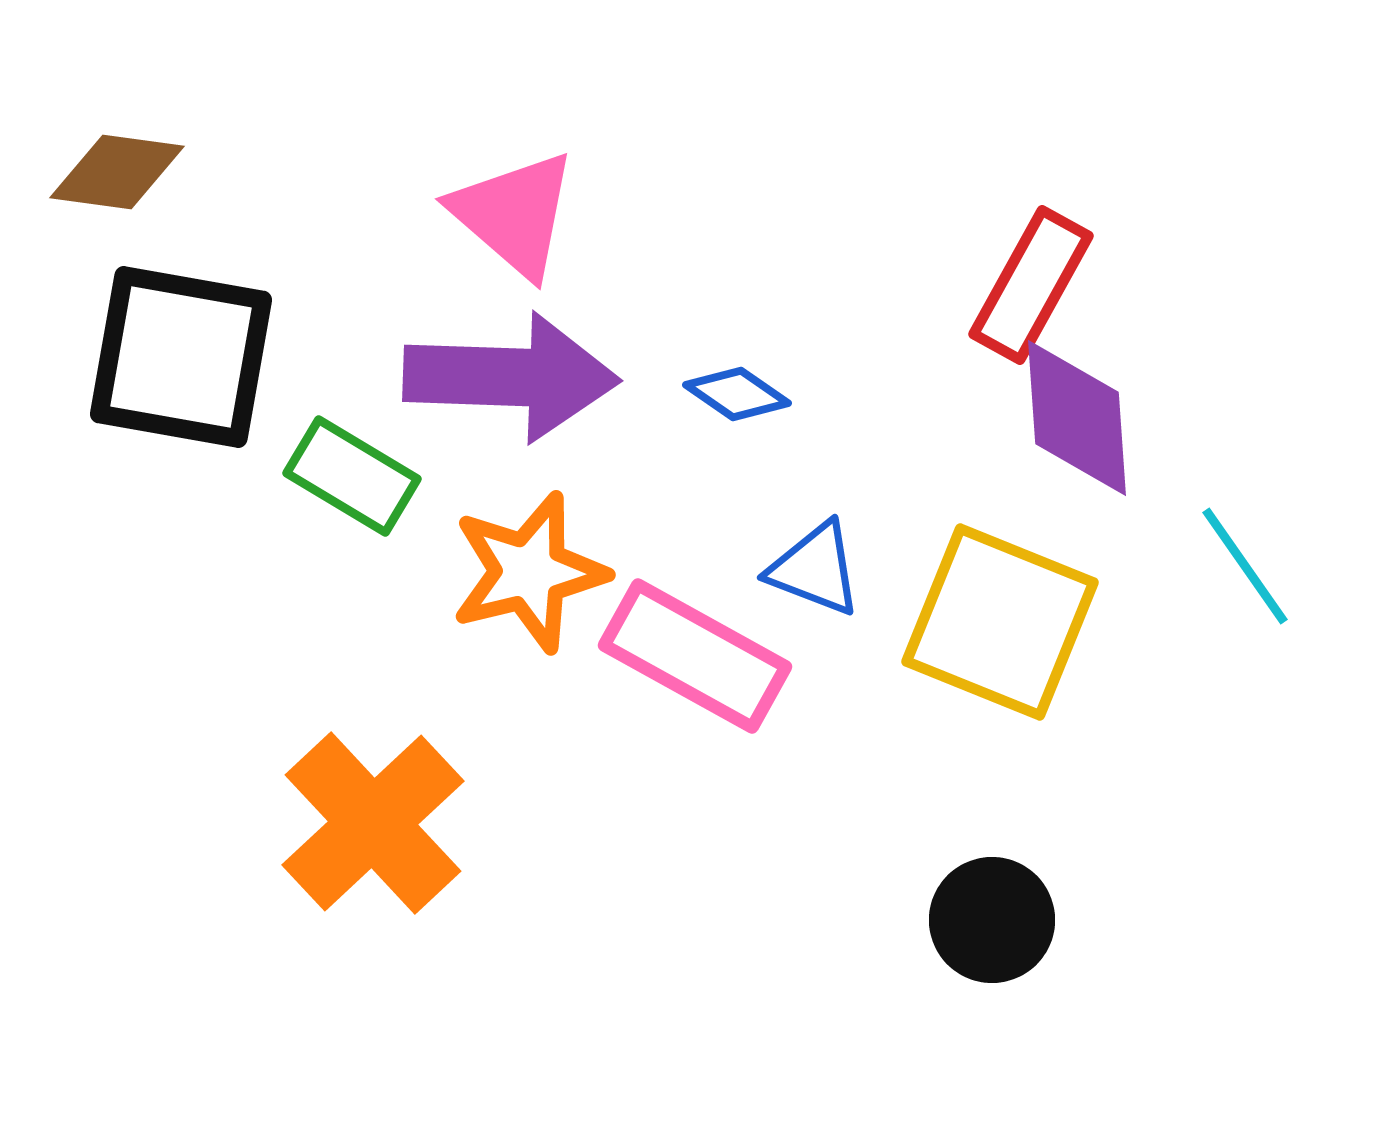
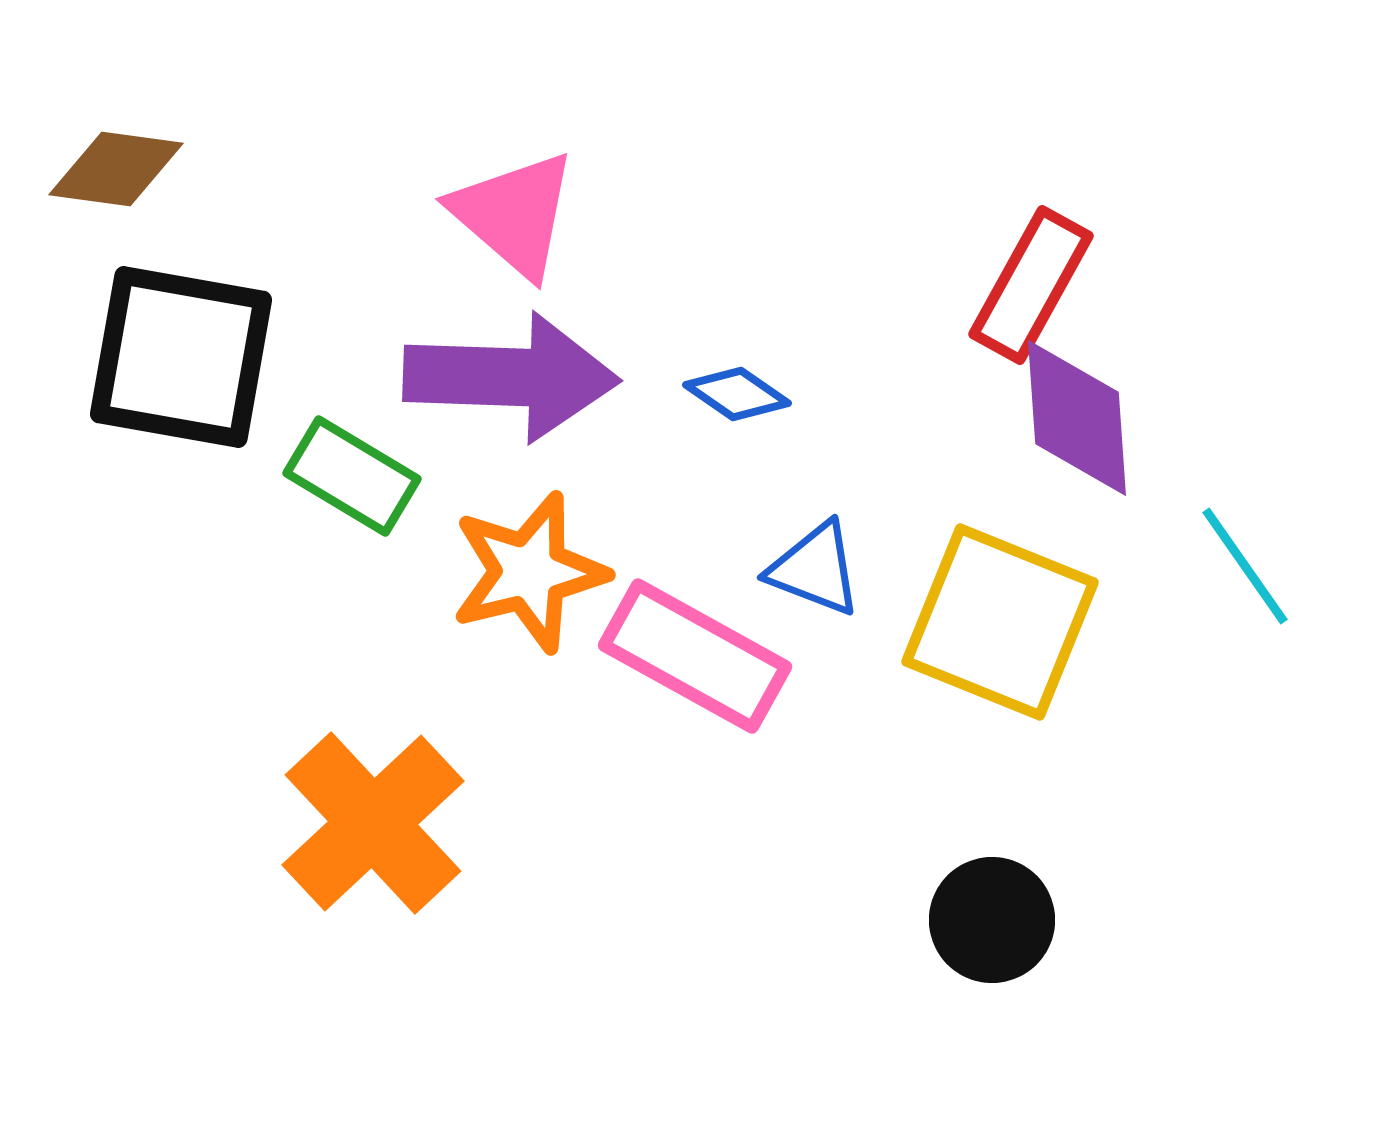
brown diamond: moved 1 px left, 3 px up
